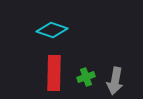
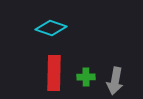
cyan diamond: moved 1 px left, 2 px up
green cross: rotated 18 degrees clockwise
